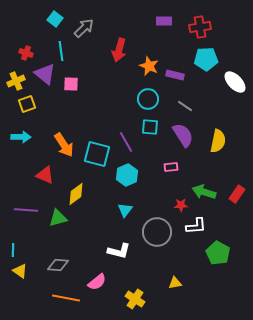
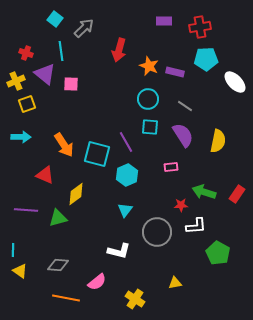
purple rectangle at (175, 75): moved 3 px up
